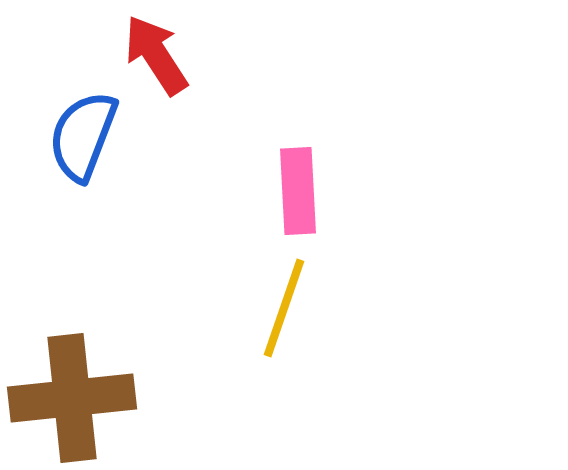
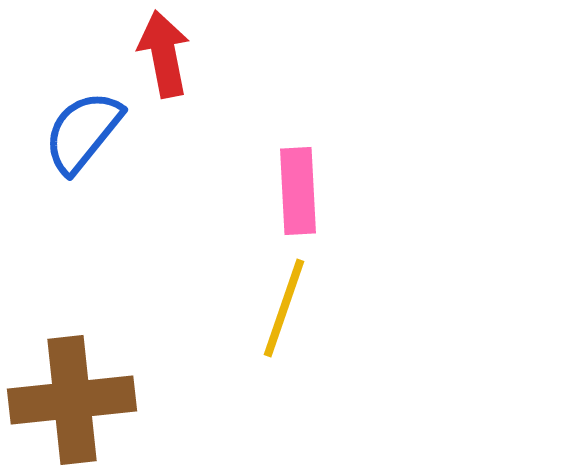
red arrow: moved 8 px right, 1 px up; rotated 22 degrees clockwise
blue semicircle: moved 4 px up; rotated 18 degrees clockwise
brown cross: moved 2 px down
